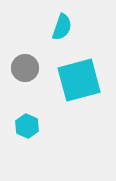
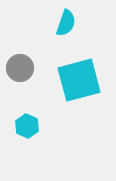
cyan semicircle: moved 4 px right, 4 px up
gray circle: moved 5 px left
